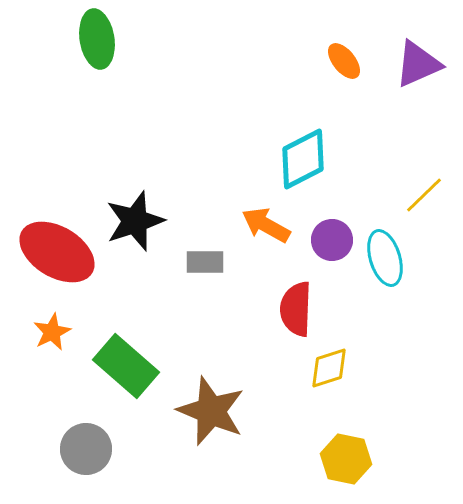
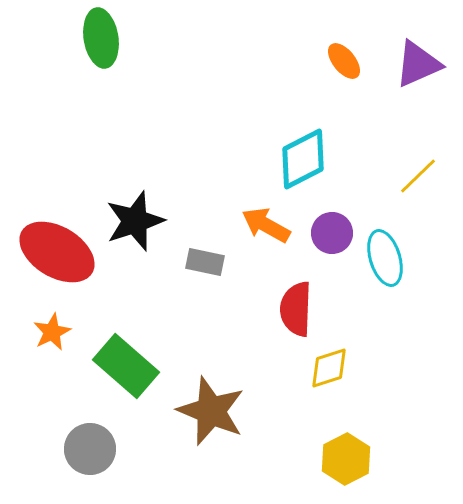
green ellipse: moved 4 px right, 1 px up
yellow line: moved 6 px left, 19 px up
purple circle: moved 7 px up
gray rectangle: rotated 12 degrees clockwise
gray circle: moved 4 px right
yellow hexagon: rotated 21 degrees clockwise
